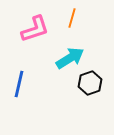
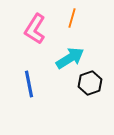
pink L-shape: rotated 140 degrees clockwise
blue line: moved 10 px right; rotated 24 degrees counterclockwise
